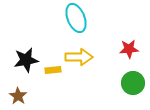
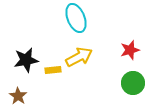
red star: moved 1 px right, 1 px down; rotated 12 degrees counterclockwise
yellow arrow: rotated 28 degrees counterclockwise
